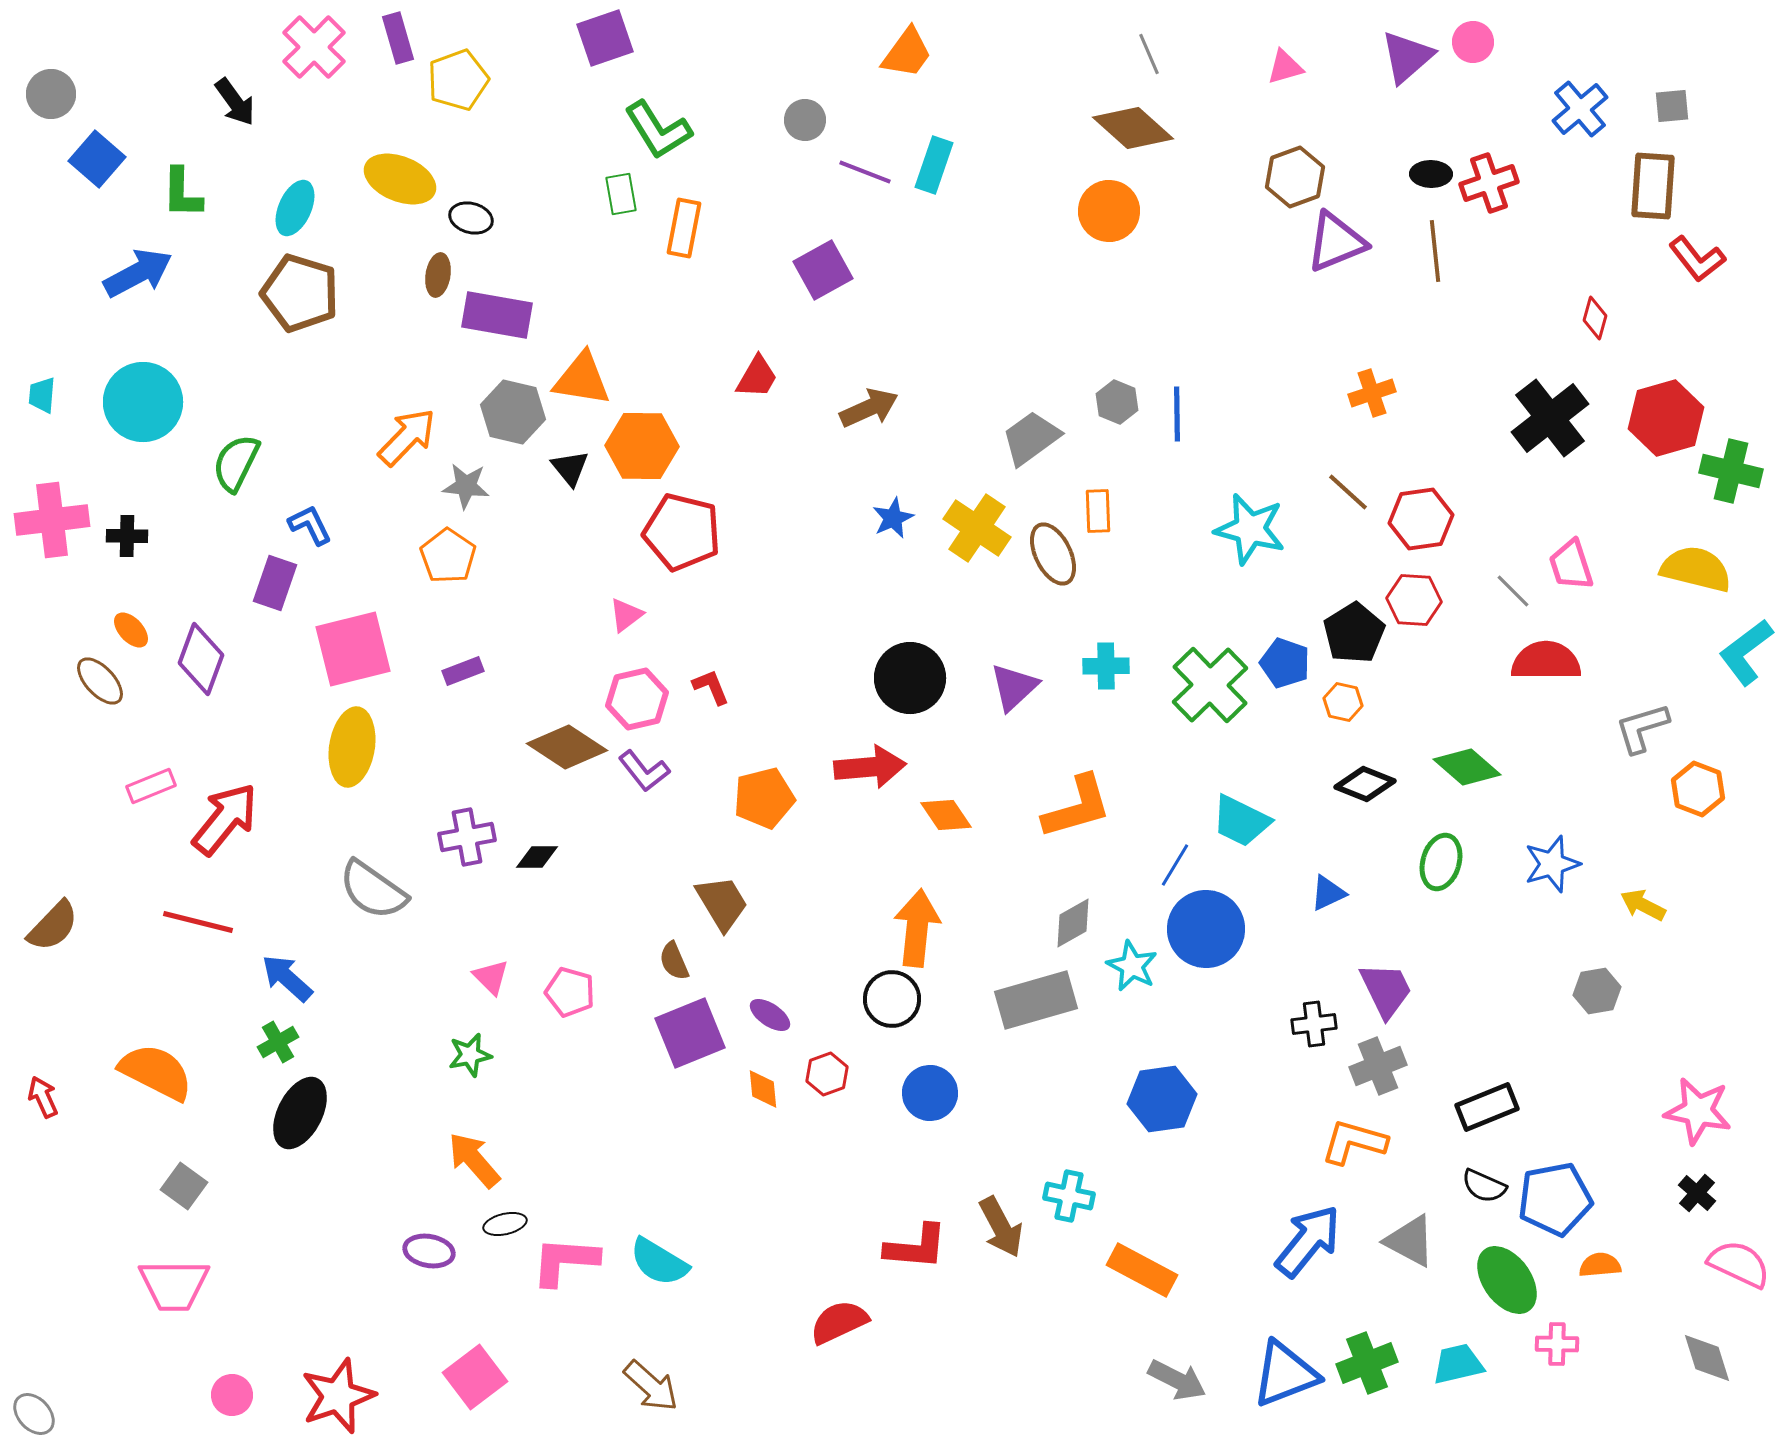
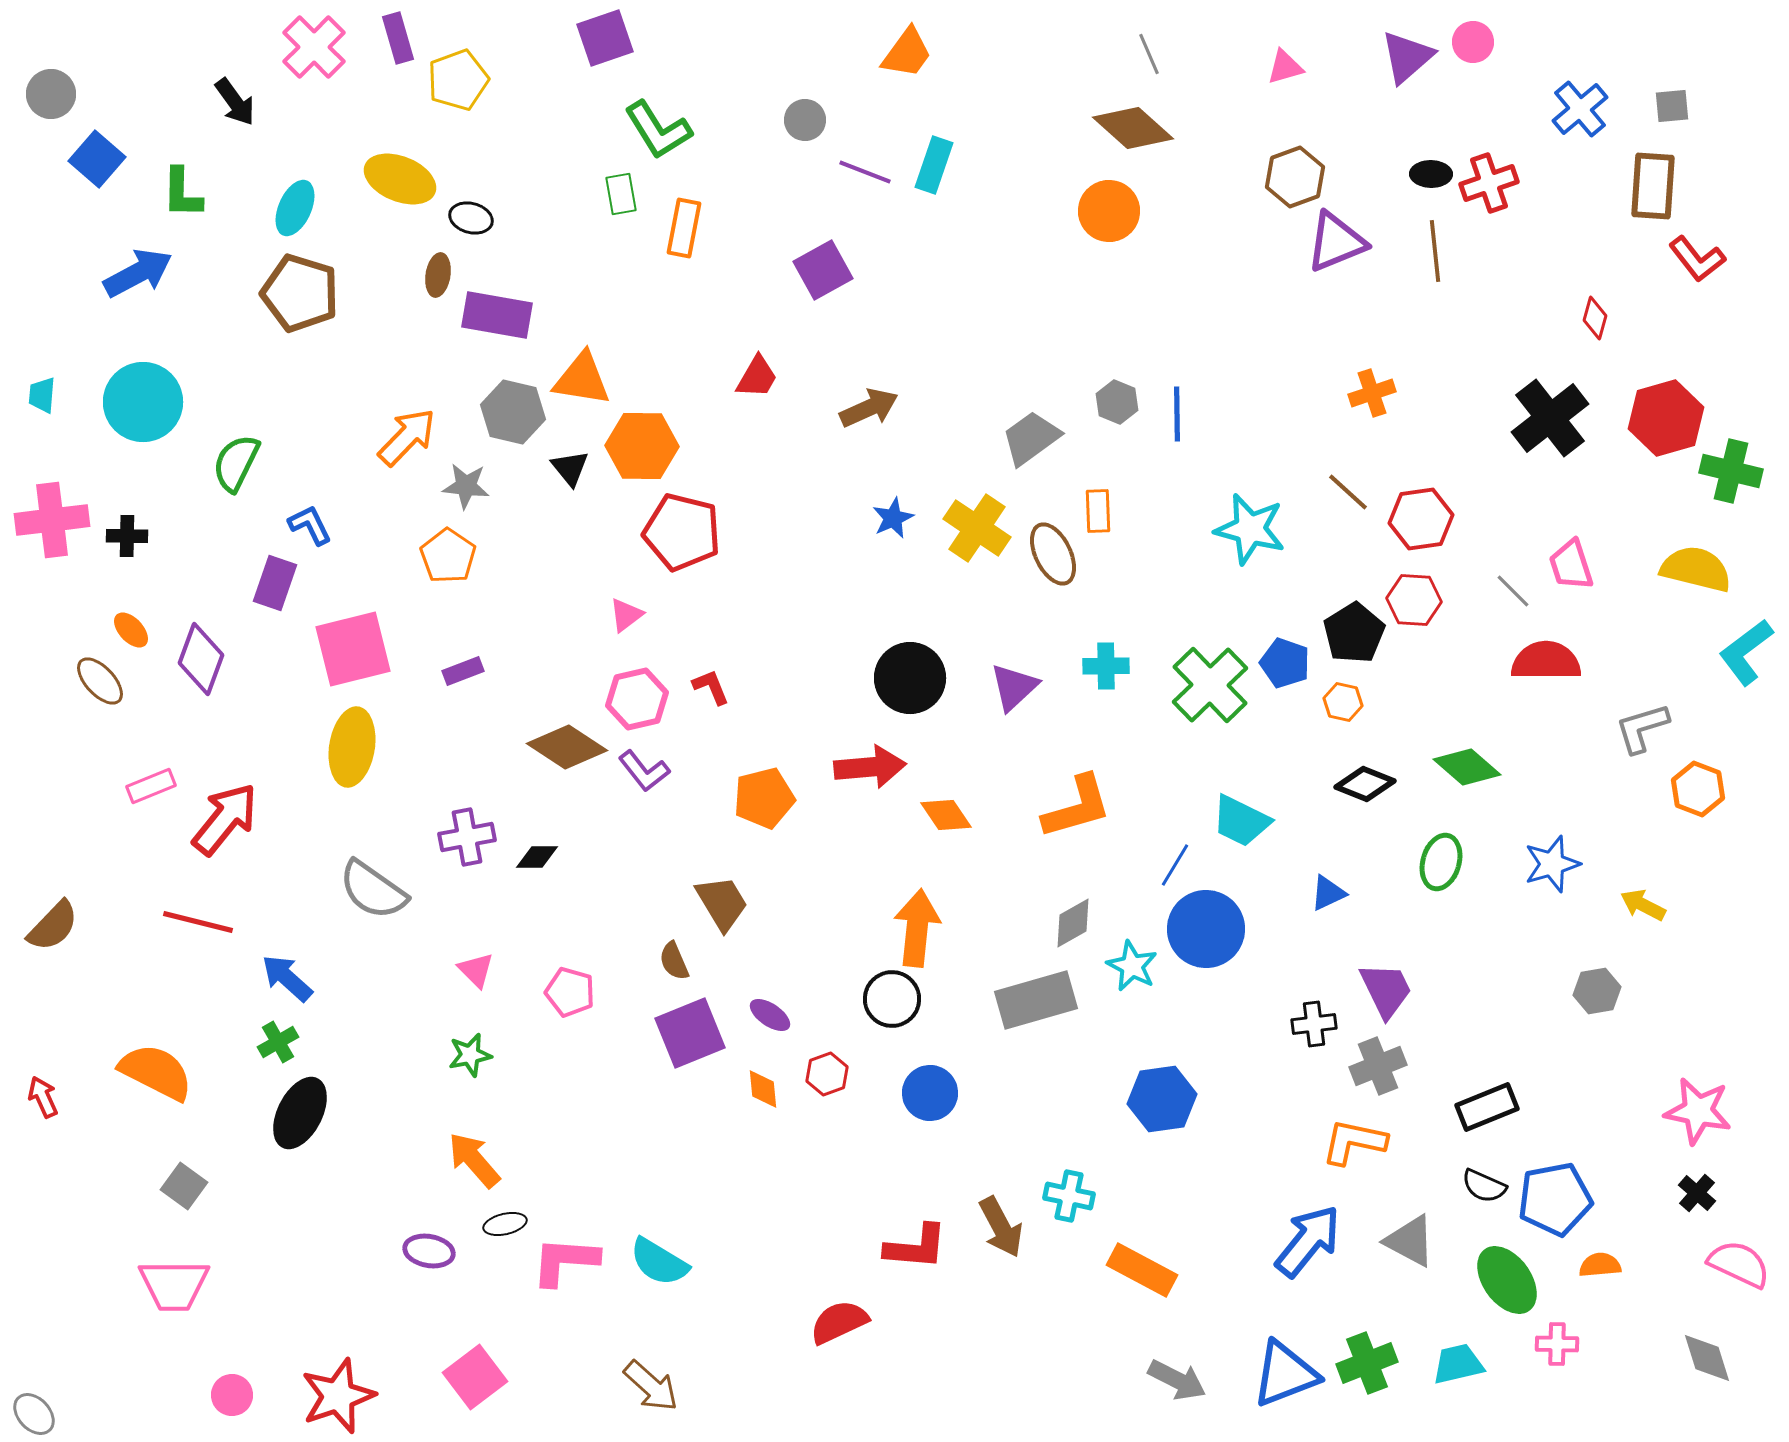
pink triangle at (491, 977): moved 15 px left, 7 px up
orange L-shape at (1354, 1142): rotated 4 degrees counterclockwise
